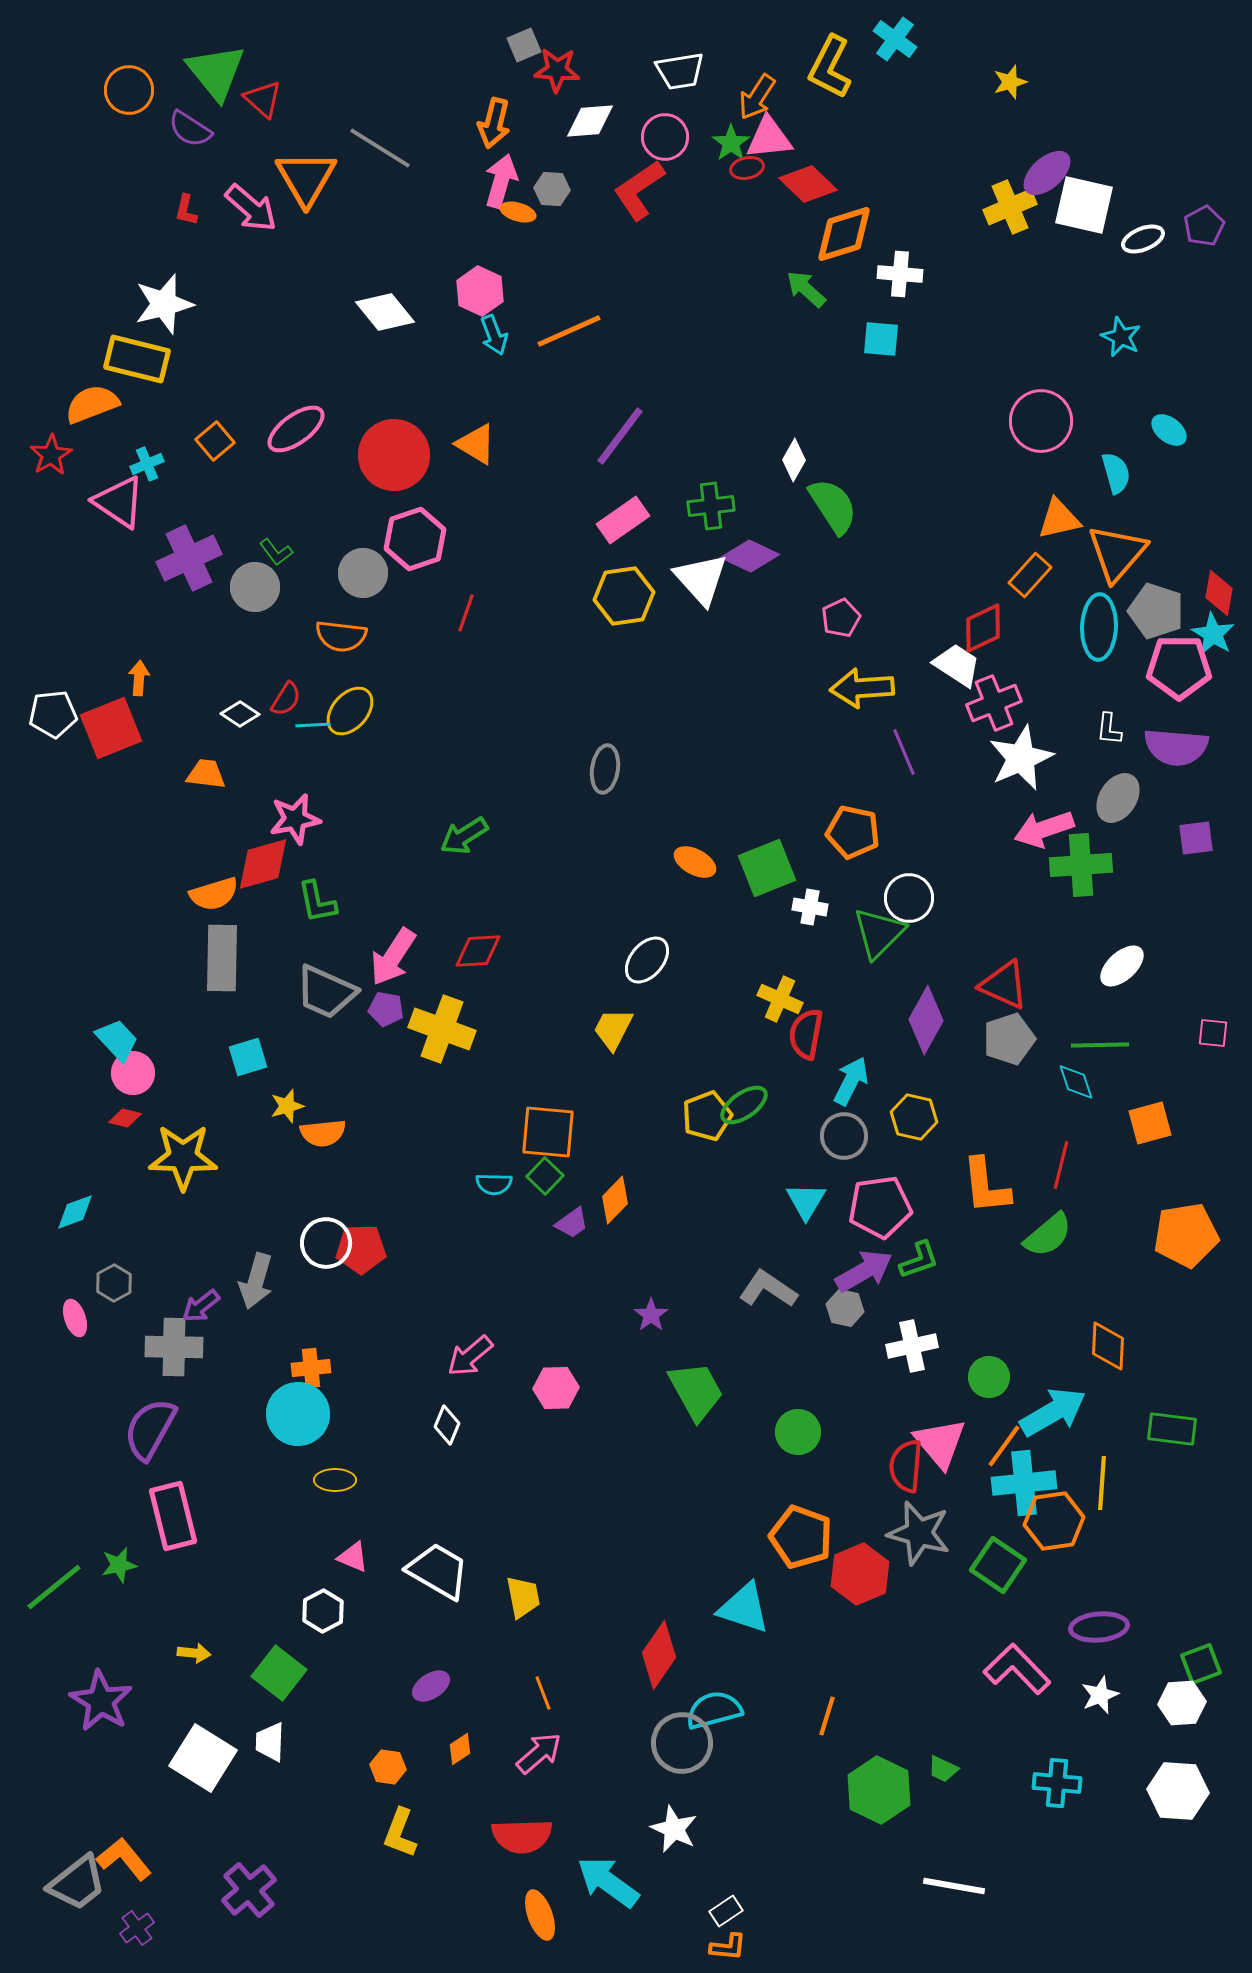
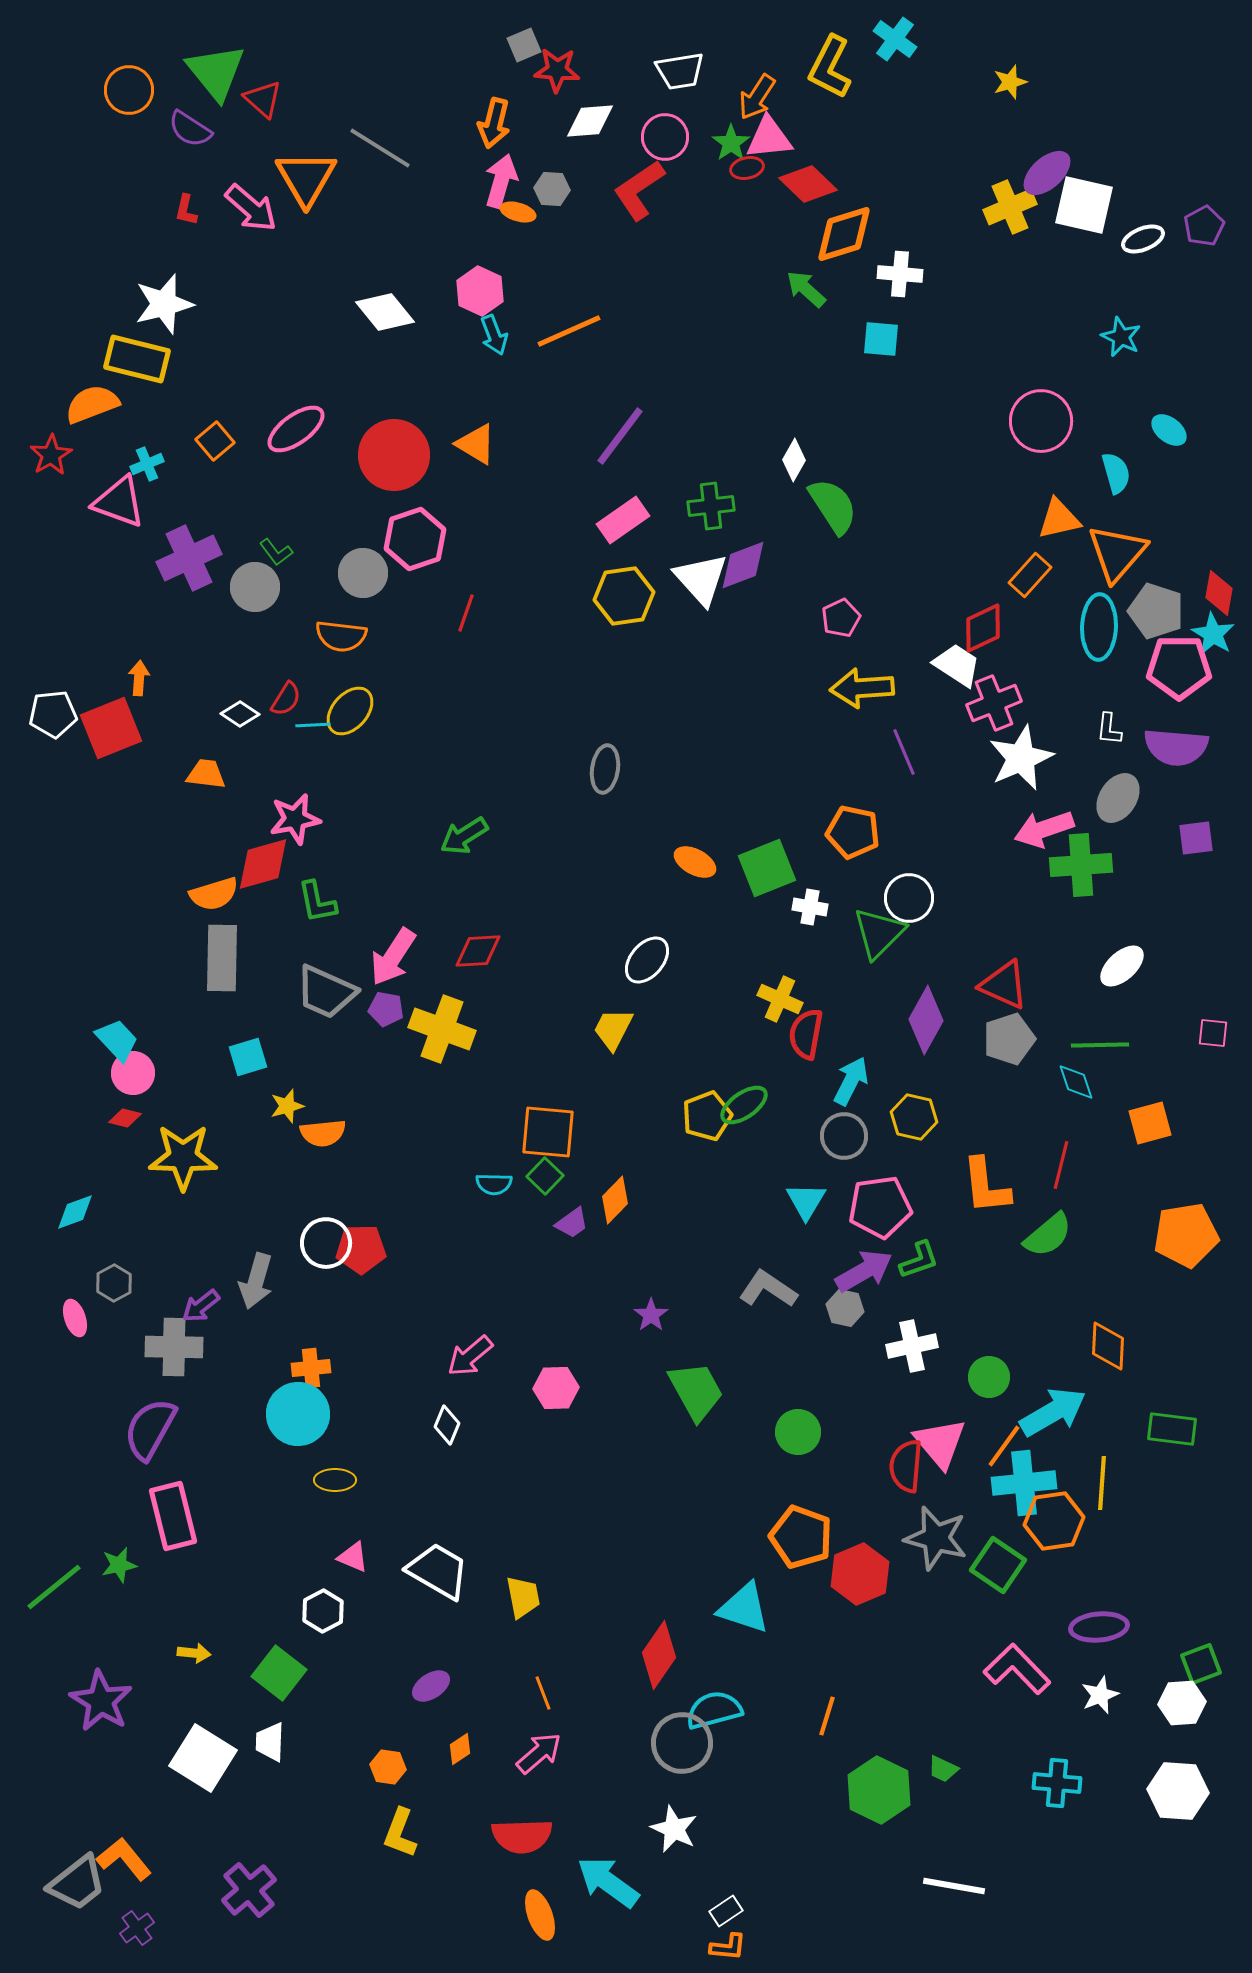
pink triangle at (119, 502): rotated 14 degrees counterclockwise
purple diamond at (750, 556): moved 7 px left, 9 px down; rotated 46 degrees counterclockwise
gray star at (919, 1533): moved 17 px right, 5 px down
